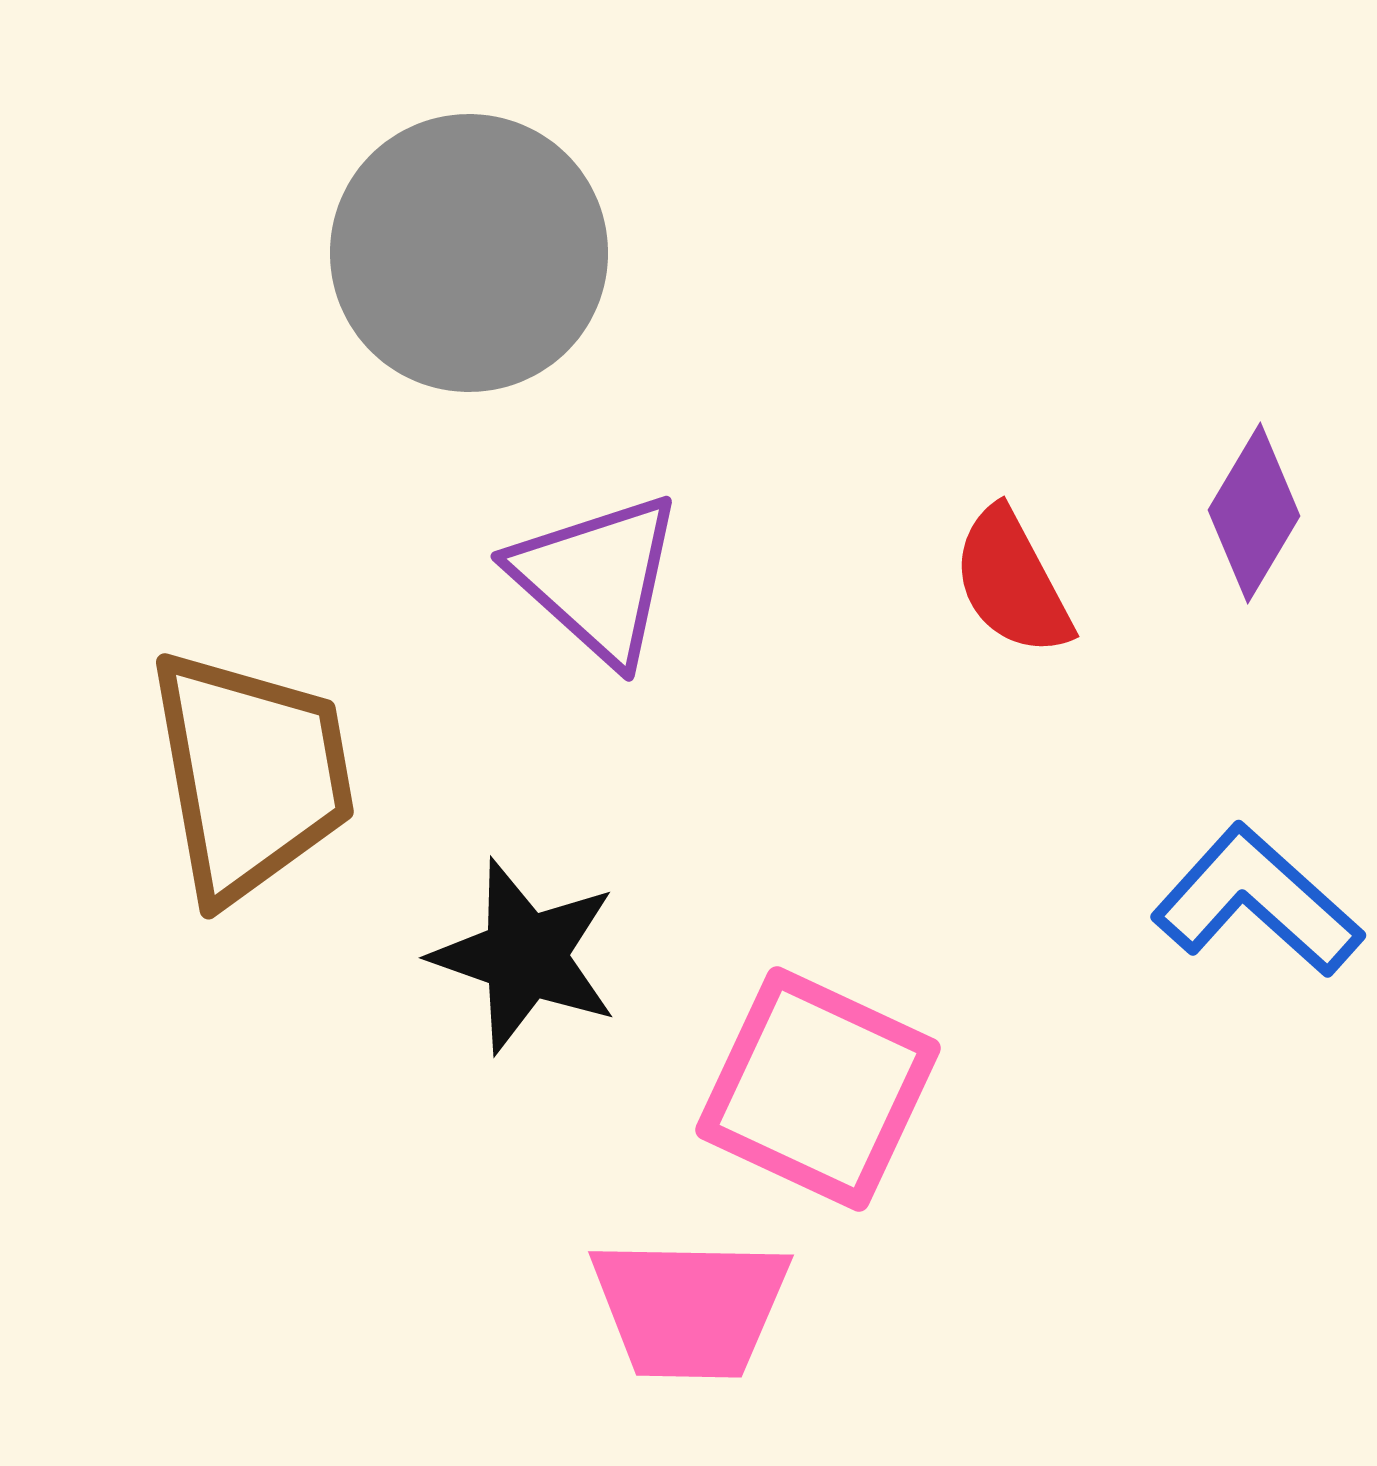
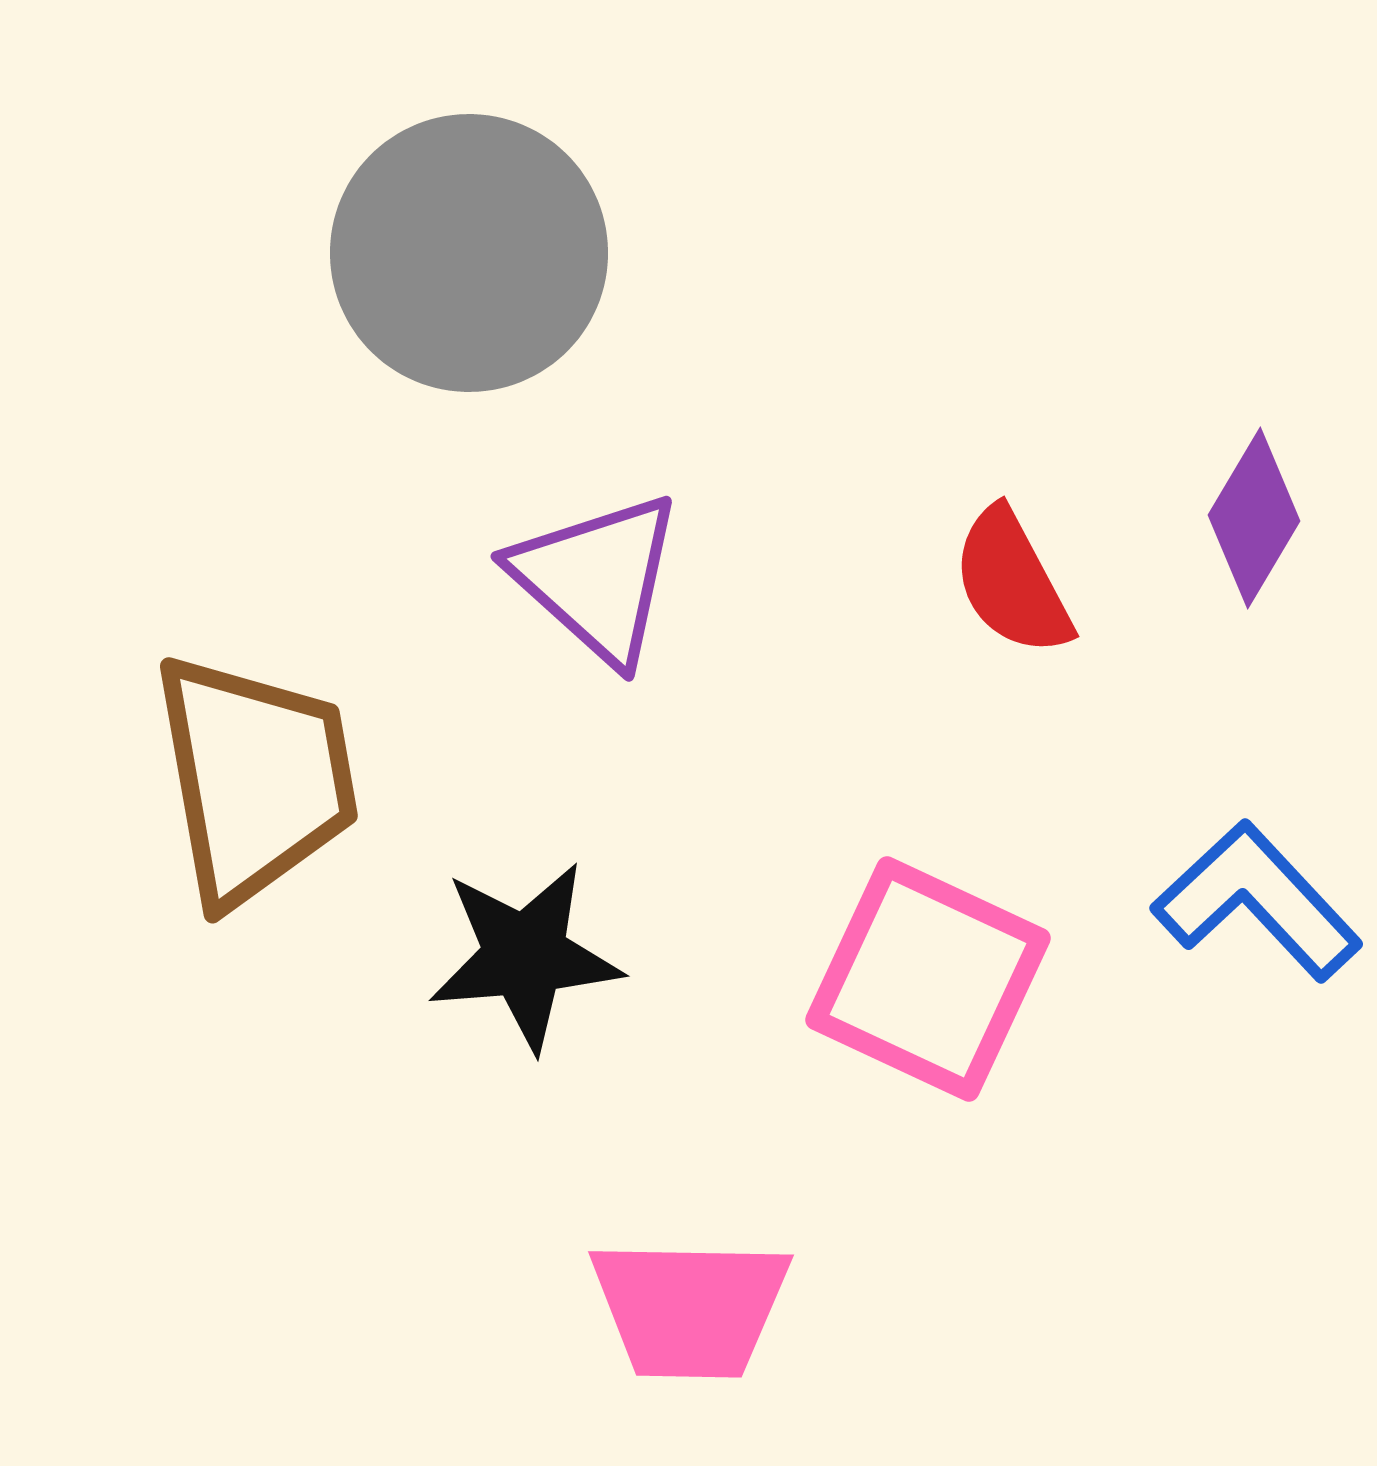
purple diamond: moved 5 px down
brown trapezoid: moved 4 px right, 4 px down
blue L-shape: rotated 5 degrees clockwise
black star: rotated 24 degrees counterclockwise
pink square: moved 110 px right, 110 px up
